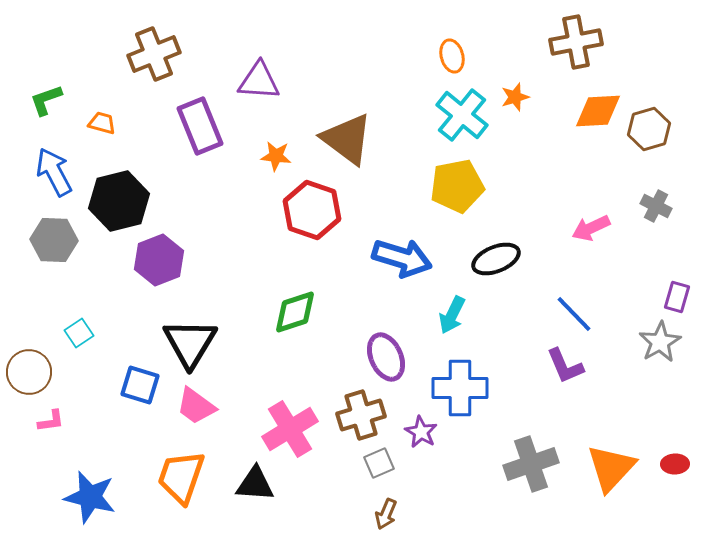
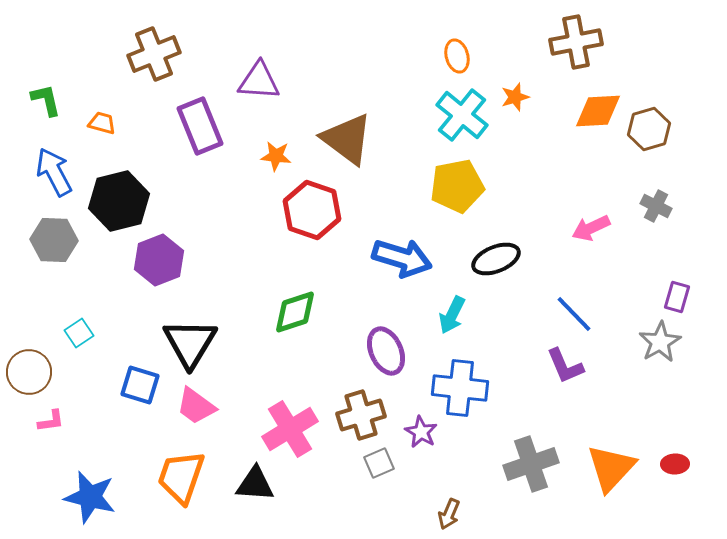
orange ellipse at (452, 56): moved 5 px right
green L-shape at (46, 100): rotated 96 degrees clockwise
purple ellipse at (386, 357): moved 6 px up
blue cross at (460, 388): rotated 6 degrees clockwise
brown arrow at (386, 514): moved 63 px right
